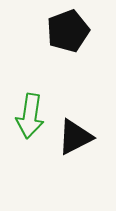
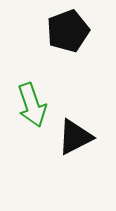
green arrow: moved 2 px right, 11 px up; rotated 27 degrees counterclockwise
